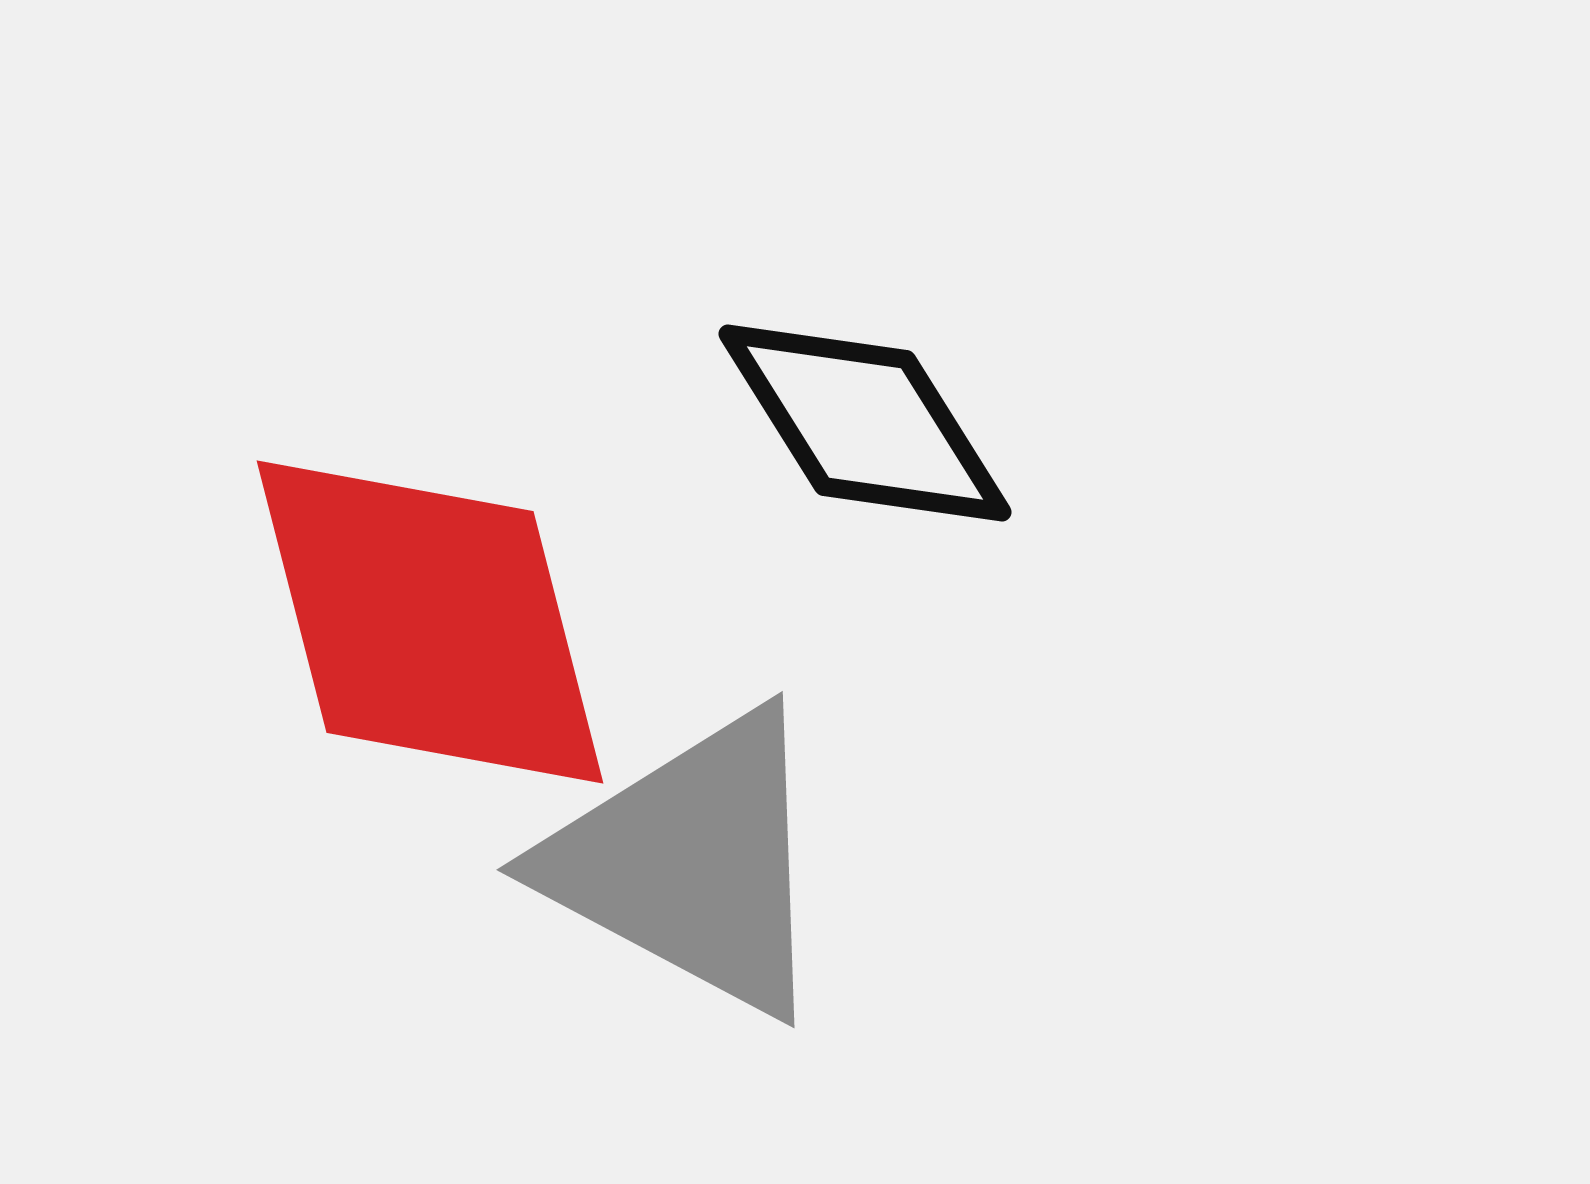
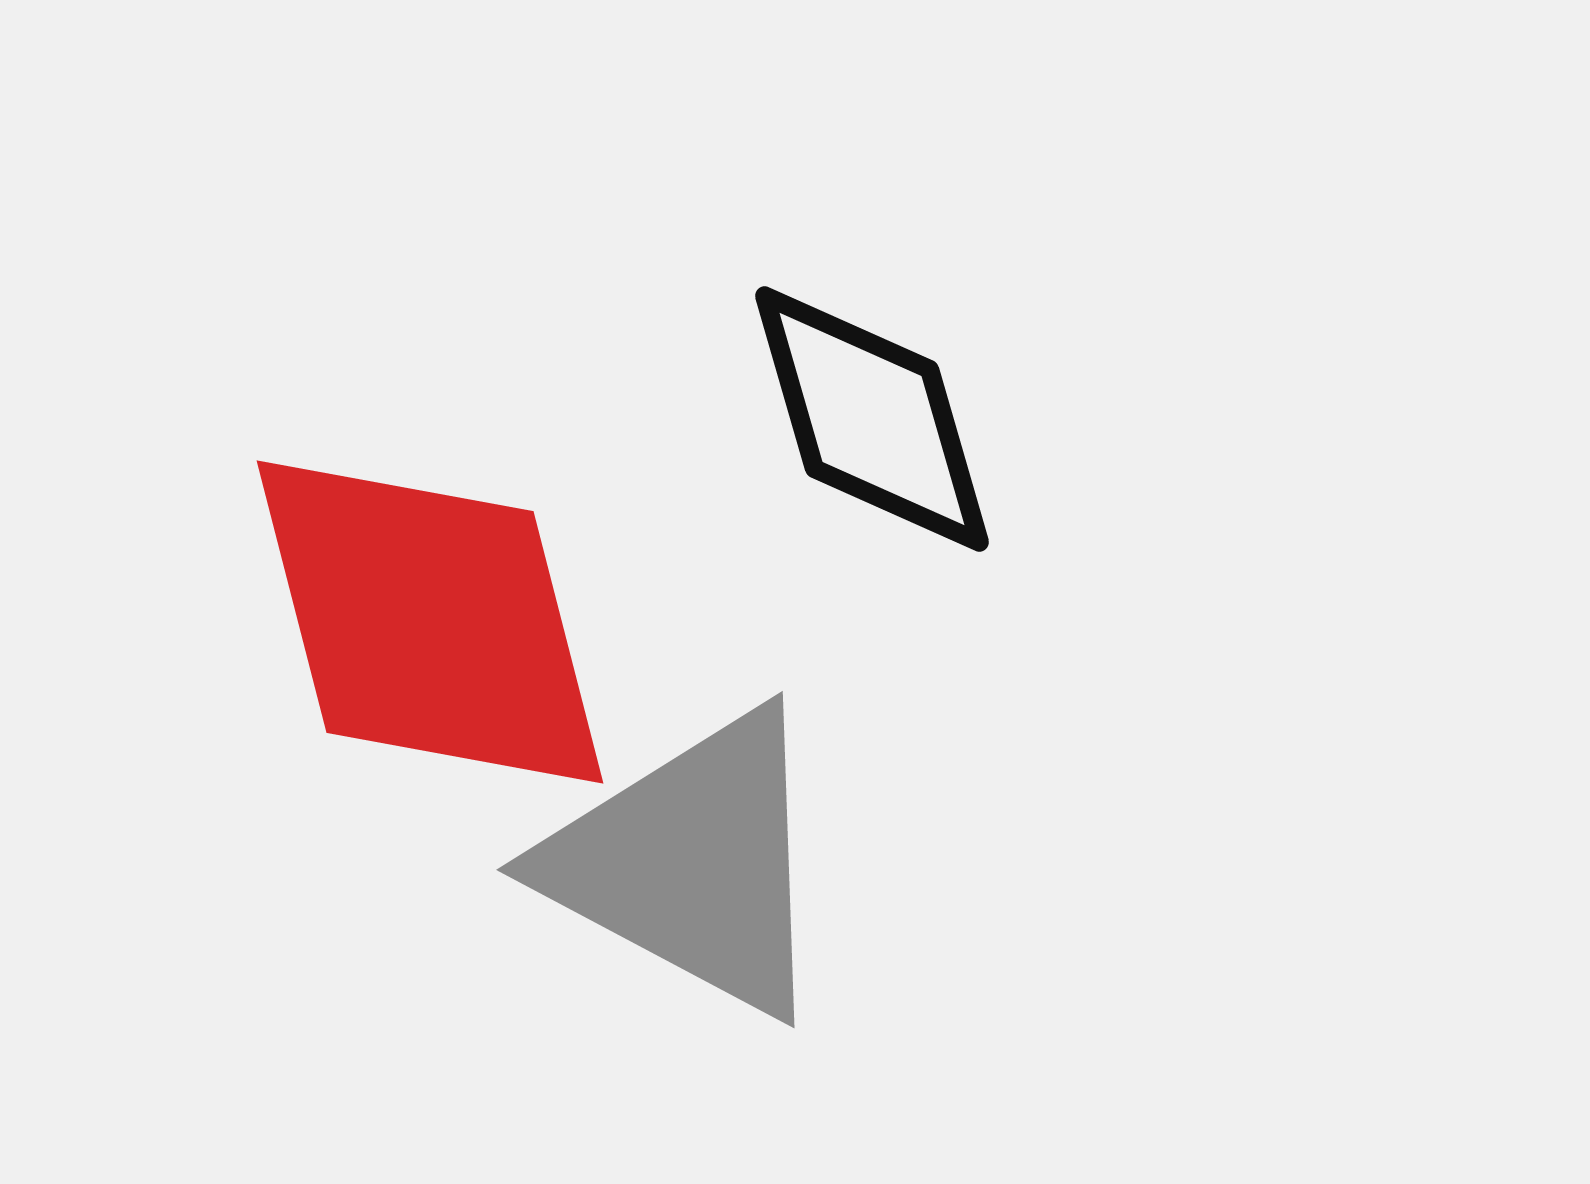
black diamond: moved 7 px right, 4 px up; rotated 16 degrees clockwise
